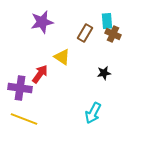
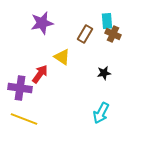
purple star: moved 1 px down
brown rectangle: moved 1 px down
cyan arrow: moved 8 px right
